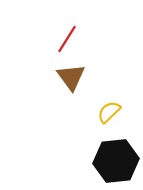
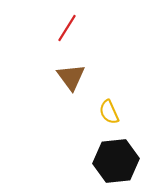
red line: moved 11 px up
yellow semicircle: rotated 70 degrees counterclockwise
